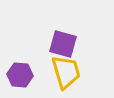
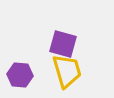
yellow trapezoid: moved 1 px right, 1 px up
